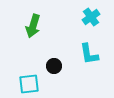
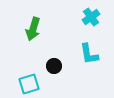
green arrow: moved 3 px down
cyan square: rotated 10 degrees counterclockwise
